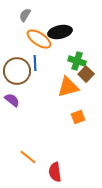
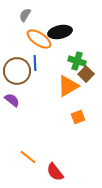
orange triangle: moved 1 px up; rotated 15 degrees counterclockwise
red semicircle: rotated 30 degrees counterclockwise
